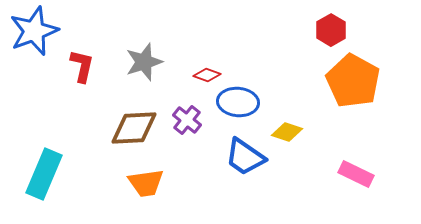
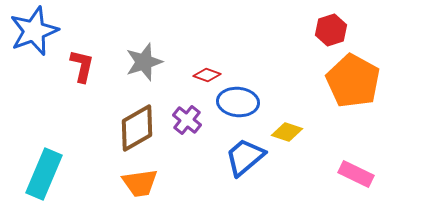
red hexagon: rotated 12 degrees clockwise
brown diamond: moved 3 px right; rotated 27 degrees counterclockwise
blue trapezoid: rotated 105 degrees clockwise
orange trapezoid: moved 6 px left
